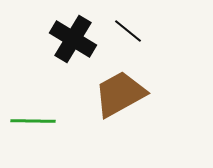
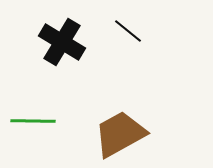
black cross: moved 11 px left, 3 px down
brown trapezoid: moved 40 px down
